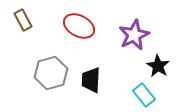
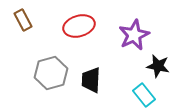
red ellipse: rotated 44 degrees counterclockwise
black star: rotated 20 degrees counterclockwise
